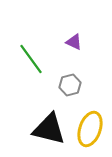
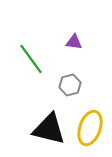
purple triangle: rotated 18 degrees counterclockwise
yellow ellipse: moved 1 px up
